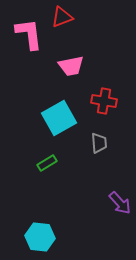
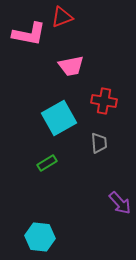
pink L-shape: rotated 108 degrees clockwise
